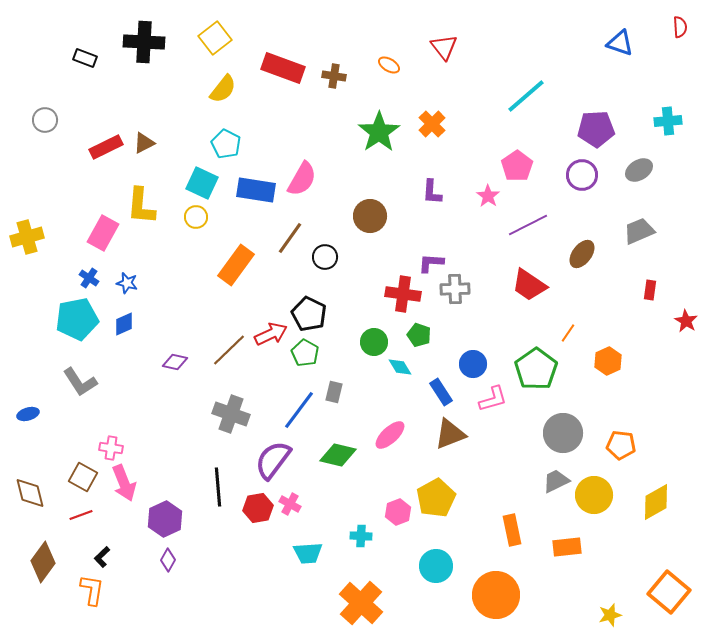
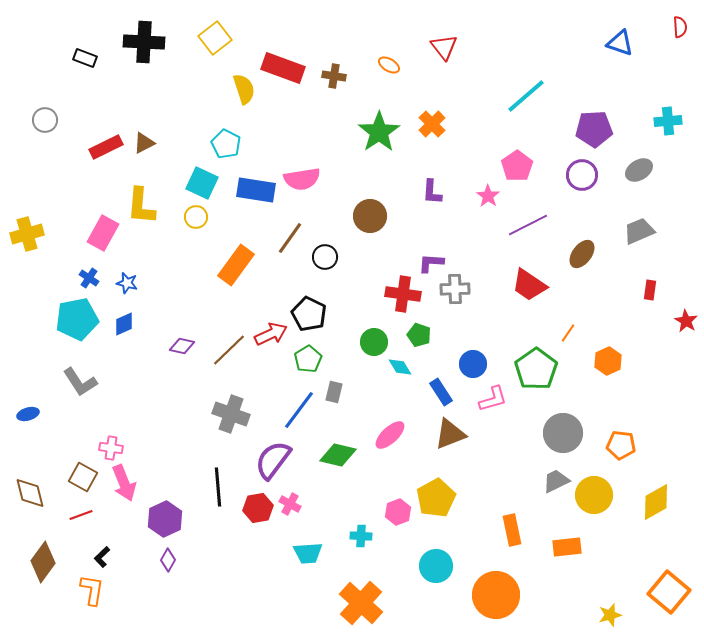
yellow semicircle at (223, 89): moved 21 px right; rotated 56 degrees counterclockwise
purple pentagon at (596, 129): moved 2 px left
pink semicircle at (302, 179): rotated 51 degrees clockwise
yellow cross at (27, 237): moved 3 px up
green pentagon at (305, 353): moved 3 px right, 6 px down; rotated 12 degrees clockwise
purple diamond at (175, 362): moved 7 px right, 16 px up
